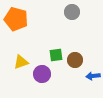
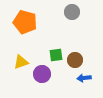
orange pentagon: moved 9 px right, 3 px down
blue arrow: moved 9 px left, 2 px down
